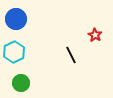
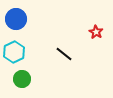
red star: moved 1 px right, 3 px up
black line: moved 7 px left, 1 px up; rotated 24 degrees counterclockwise
green circle: moved 1 px right, 4 px up
